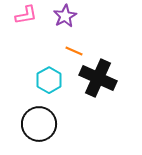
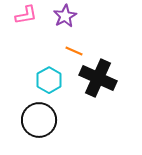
black circle: moved 4 px up
